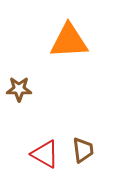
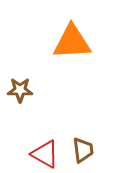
orange triangle: moved 3 px right, 1 px down
brown star: moved 1 px right, 1 px down
